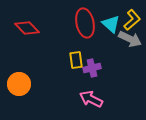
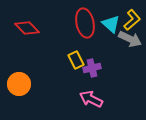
yellow rectangle: rotated 18 degrees counterclockwise
